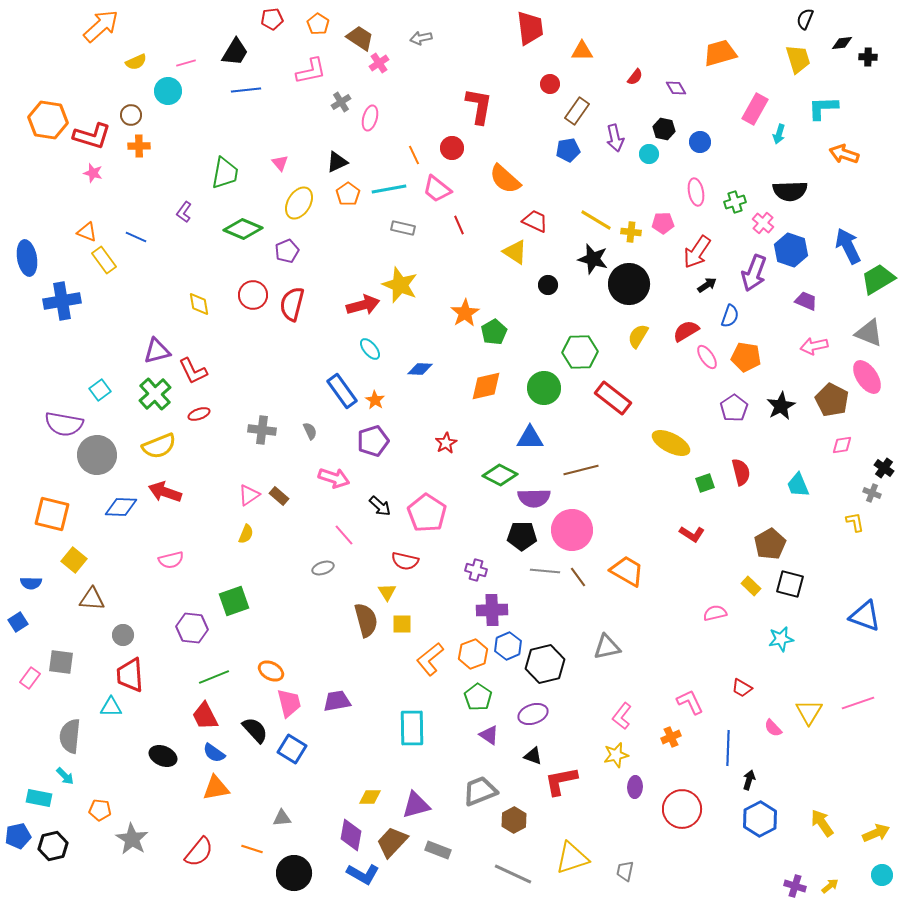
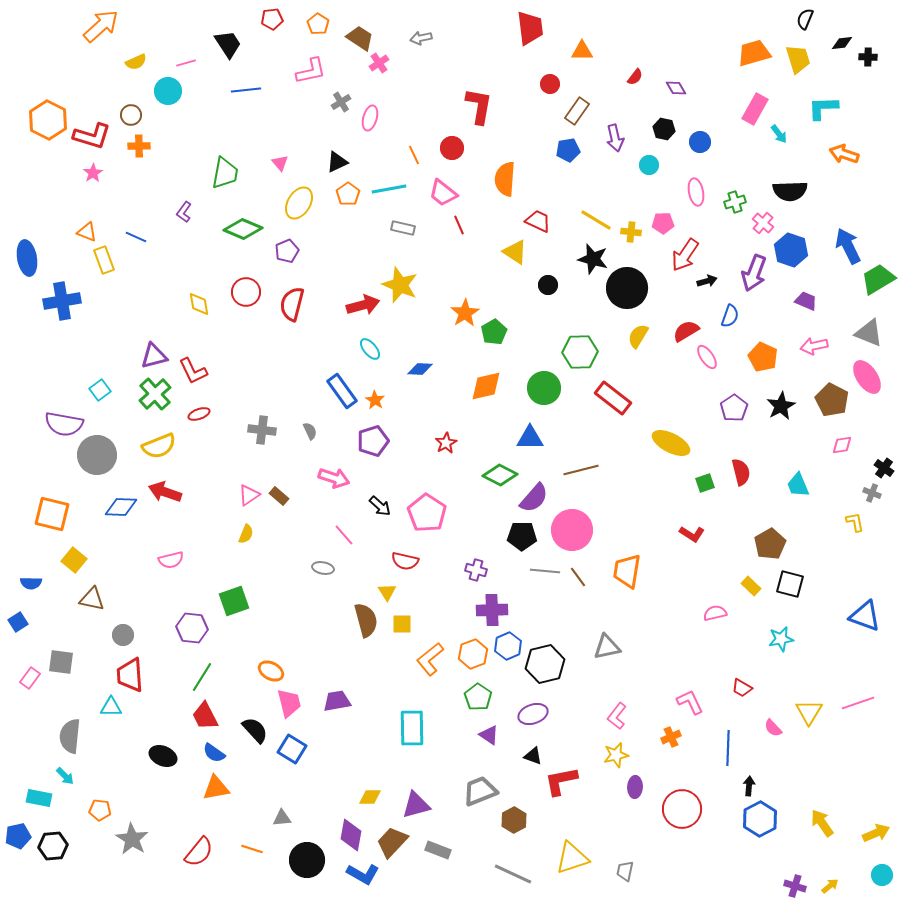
black trapezoid at (235, 52): moved 7 px left, 8 px up; rotated 64 degrees counterclockwise
orange trapezoid at (720, 53): moved 34 px right
orange hexagon at (48, 120): rotated 18 degrees clockwise
cyan arrow at (779, 134): rotated 54 degrees counterclockwise
cyan circle at (649, 154): moved 11 px down
pink star at (93, 173): rotated 24 degrees clockwise
orange semicircle at (505, 179): rotated 52 degrees clockwise
pink trapezoid at (437, 189): moved 6 px right, 4 px down
red trapezoid at (535, 221): moved 3 px right
red arrow at (697, 252): moved 12 px left, 3 px down
yellow rectangle at (104, 260): rotated 16 degrees clockwise
black circle at (629, 284): moved 2 px left, 4 px down
black arrow at (707, 285): moved 4 px up; rotated 18 degrees clockwise
red circle at (253, 295): moved 7 px left, 3 px up
purple triangle at (157, 351): moved 3 px left, 5 px down
orange pentagon at (746, 357): moved 17 px right; rotated 16 degrees clockwise
purple semicircle at (534, 498): rotated 48 degrees counterclockwise
gray ellipse at (323, 568): rotated 30 degrees clockwise
orange trapezoid at (627, 571): rotated 111 degrees counterclockwise
brown triangle at (92, 599): rotated 8 degrees clockwise
green line at (214, 677): moved 12 px left; rotated 36 degrees counterclockwise
pink L-shape at (622, 716): moved 5 px left
black arrow at (749, 780): moved 6 px down; rotated 12 degrees counterclockwise
black hexagon at (53, 846): rotated 8 degrees clockwise
black circle at (294, 873): moved 13 px right, 13 px up
